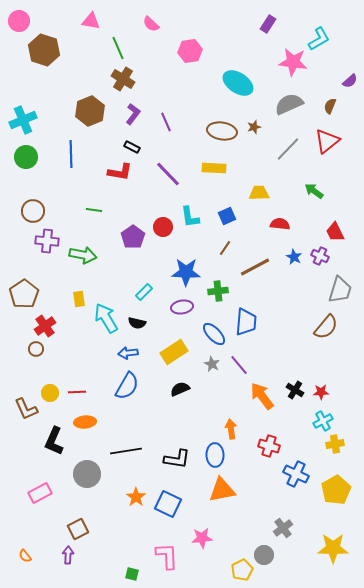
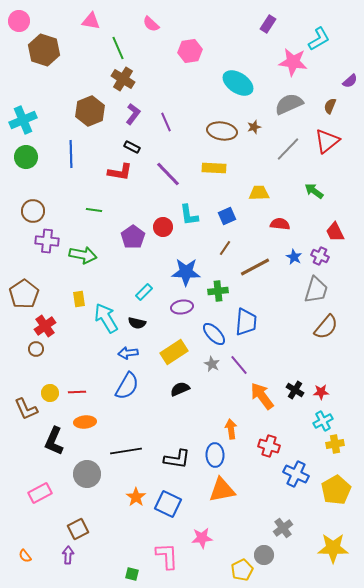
cyan L-shape at (190, 217): moved 1 px left, 2 px up
gray trapezoid at (340, 290): moved 24 px left
